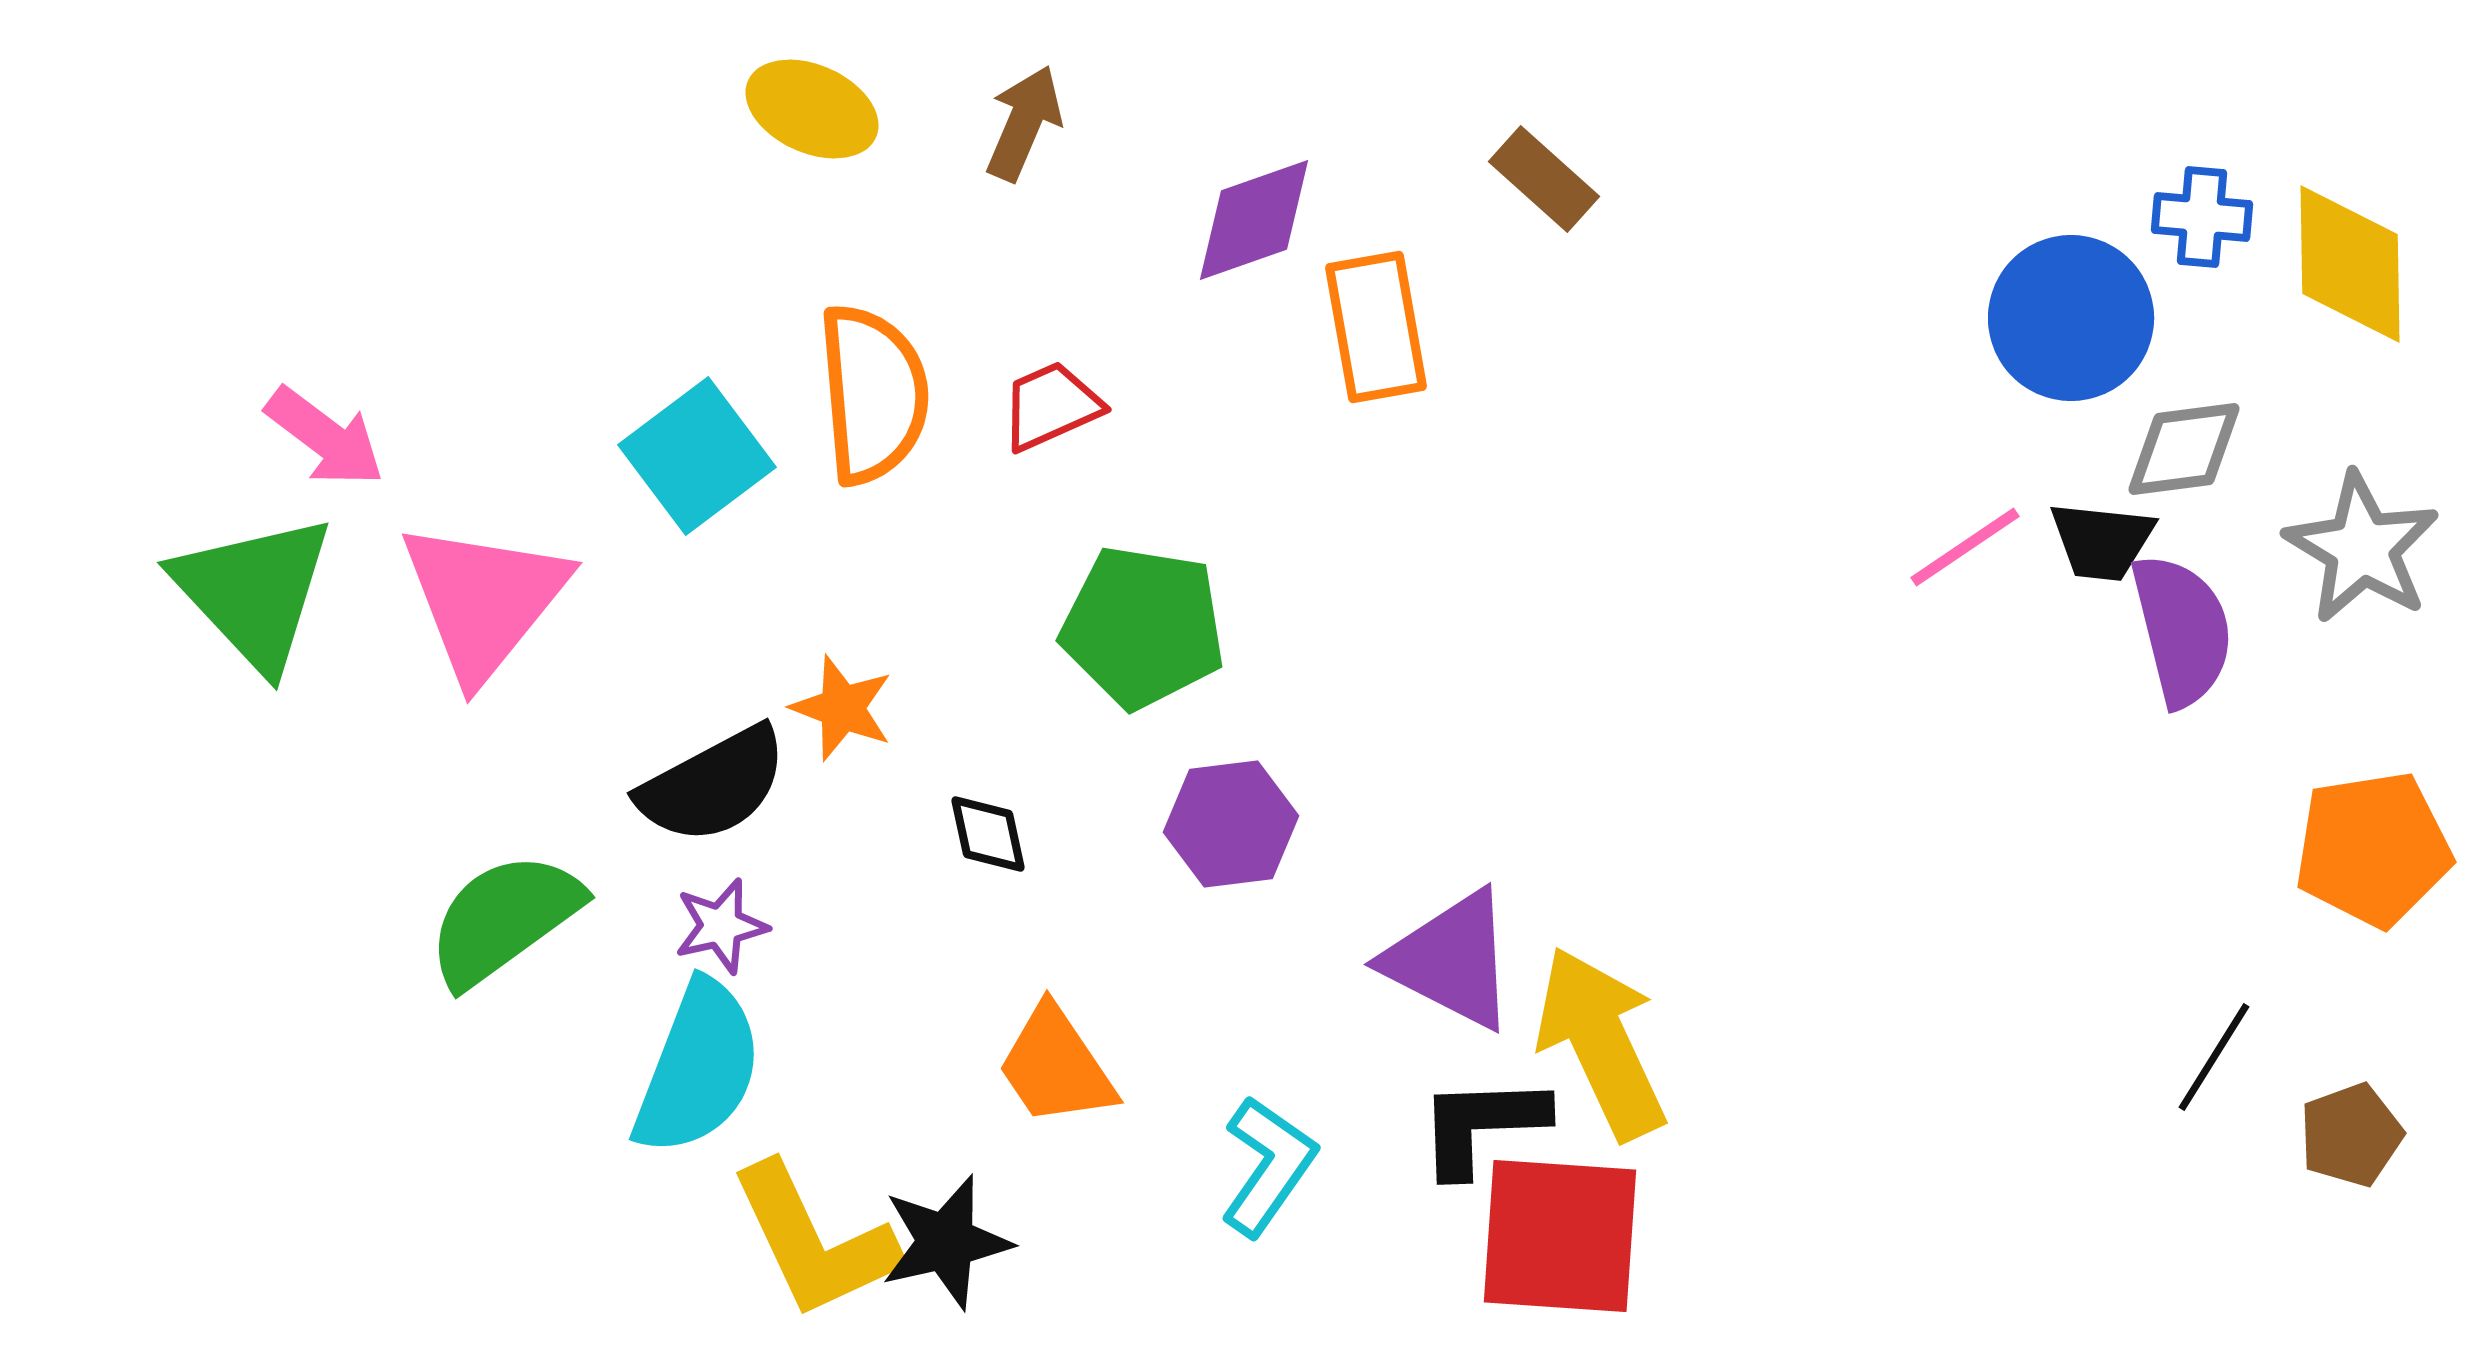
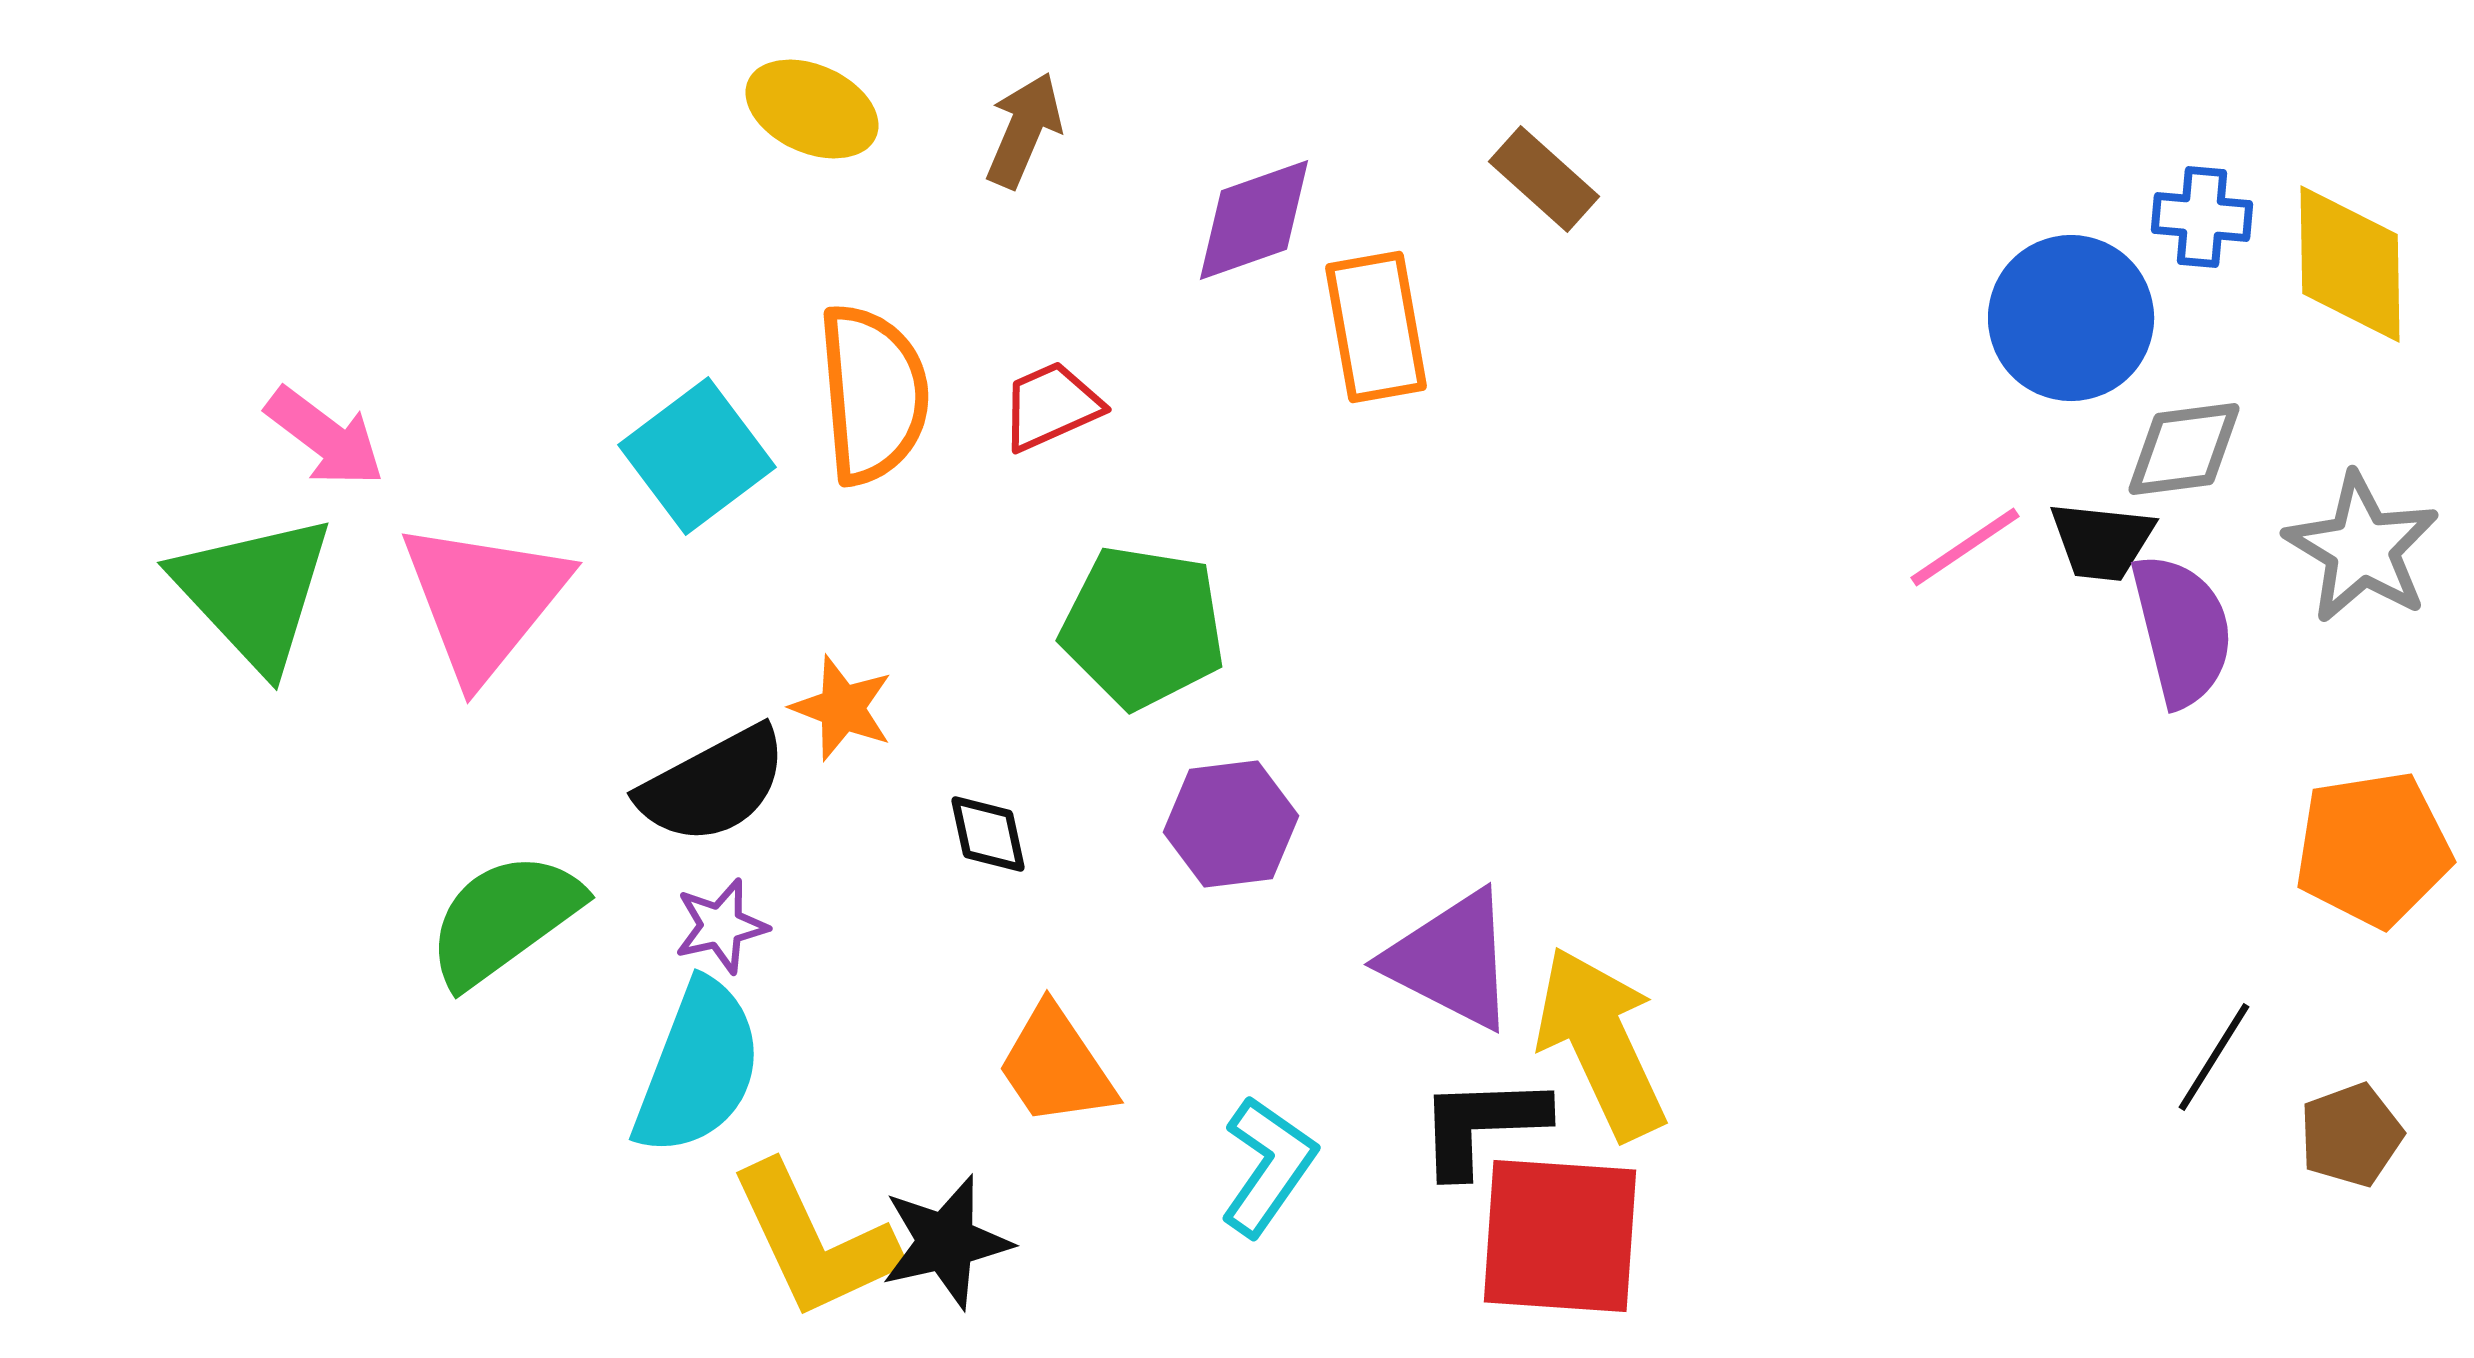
brown arrow: moved 7 px down
